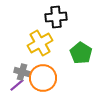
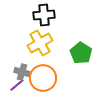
black cross: moved 12 px left, 2 px up
